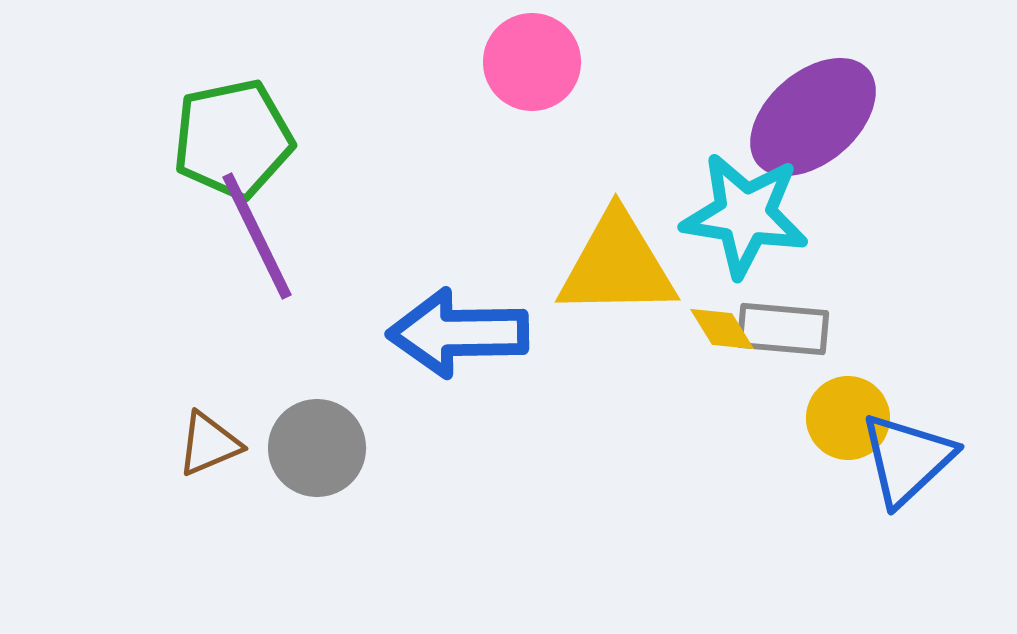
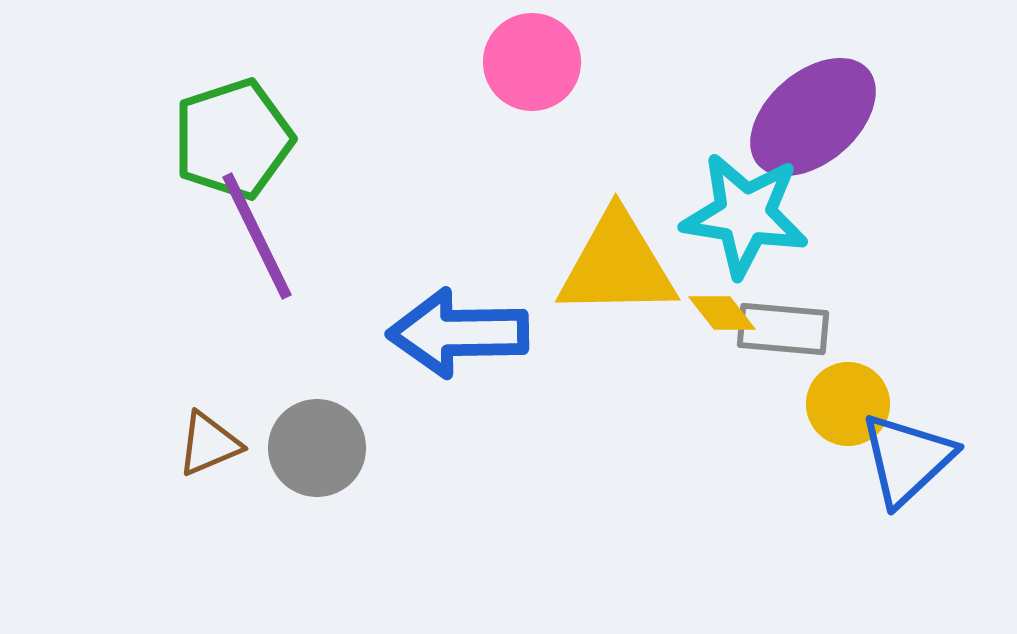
green pentagon: rotated 6 degrees counterclockwise
yellow diamond: moved 16 px up; rotated 6 degrees counterclockwise
yellow circle: moved 14 px up
